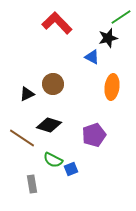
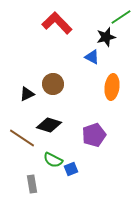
black star: moved 2 px left, 1 px up
